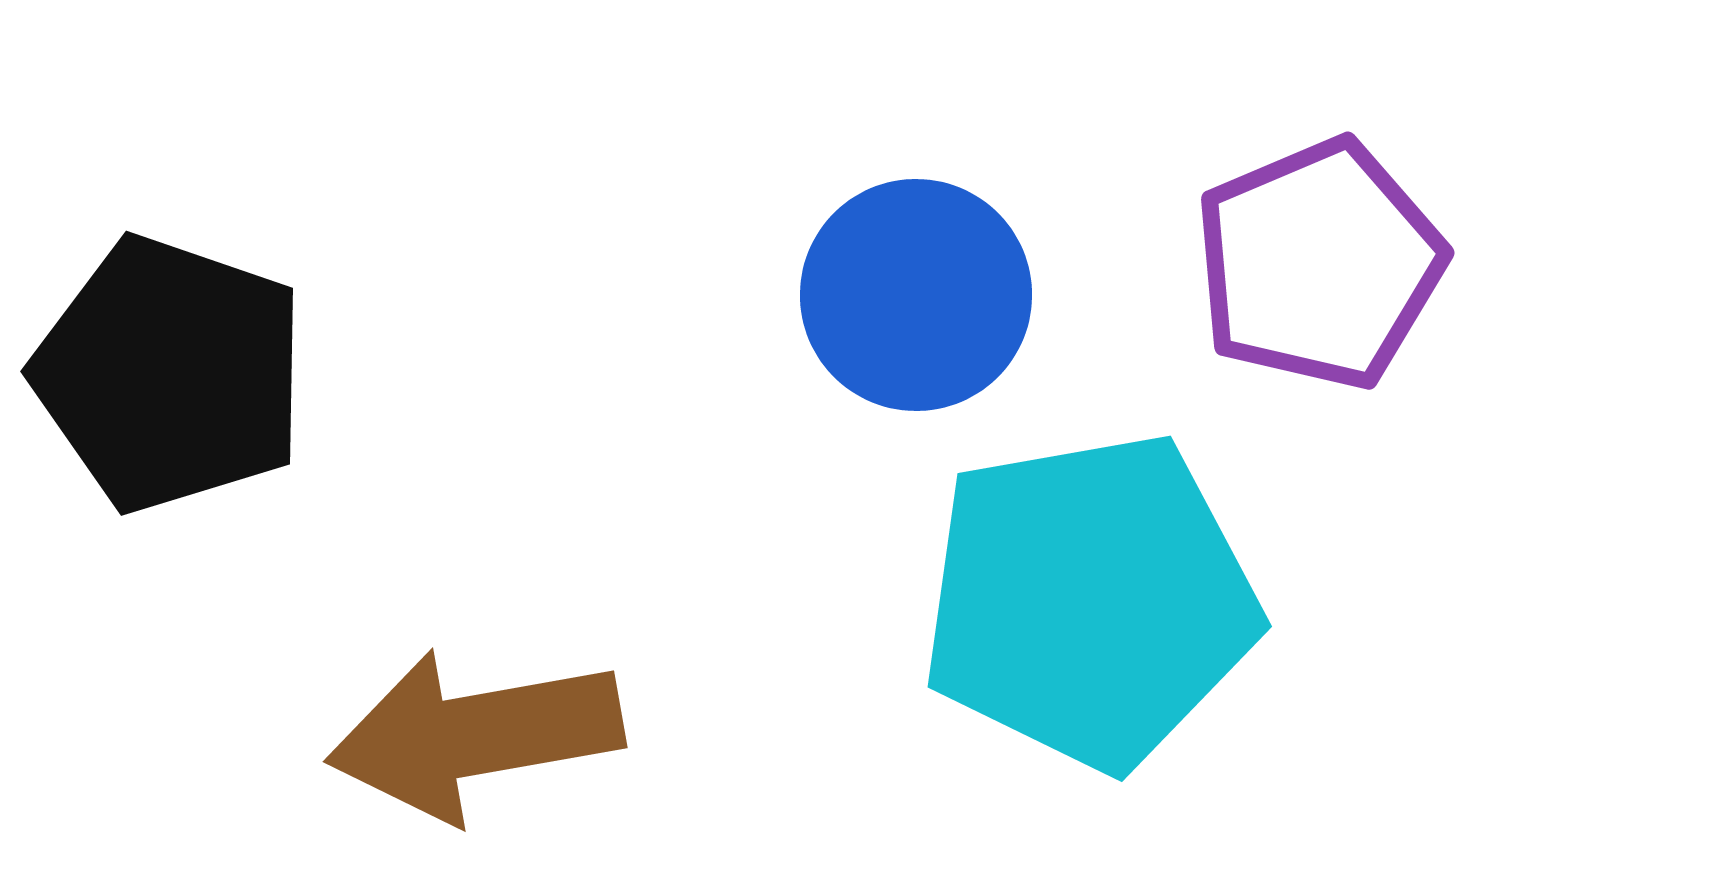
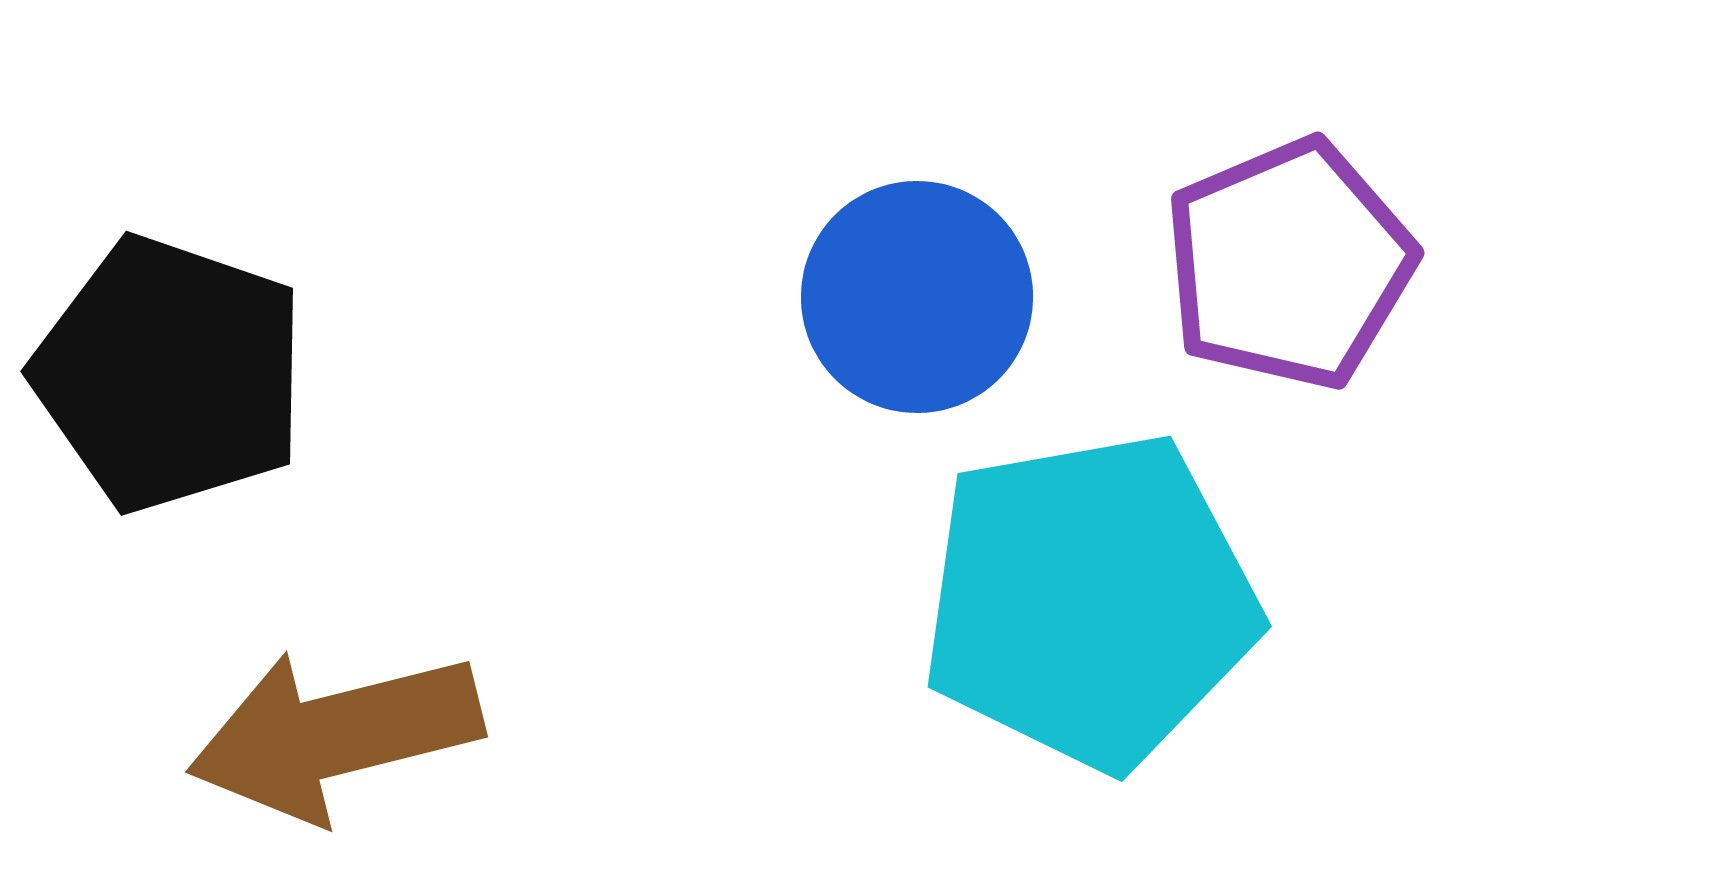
purple pentagon: moved 30 px left
blue circle: moved 1 px right, 2 px down
brown arrow: moved 140 px left; rotated 4 degrees counterclockwise
